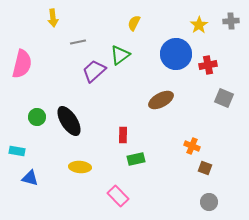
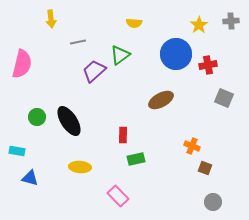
yellow arrow: moved 2 px left, 1 px down
yellow semicircle: rotated 112 degrees counterclockwise
gray circle: moved 4 px right
